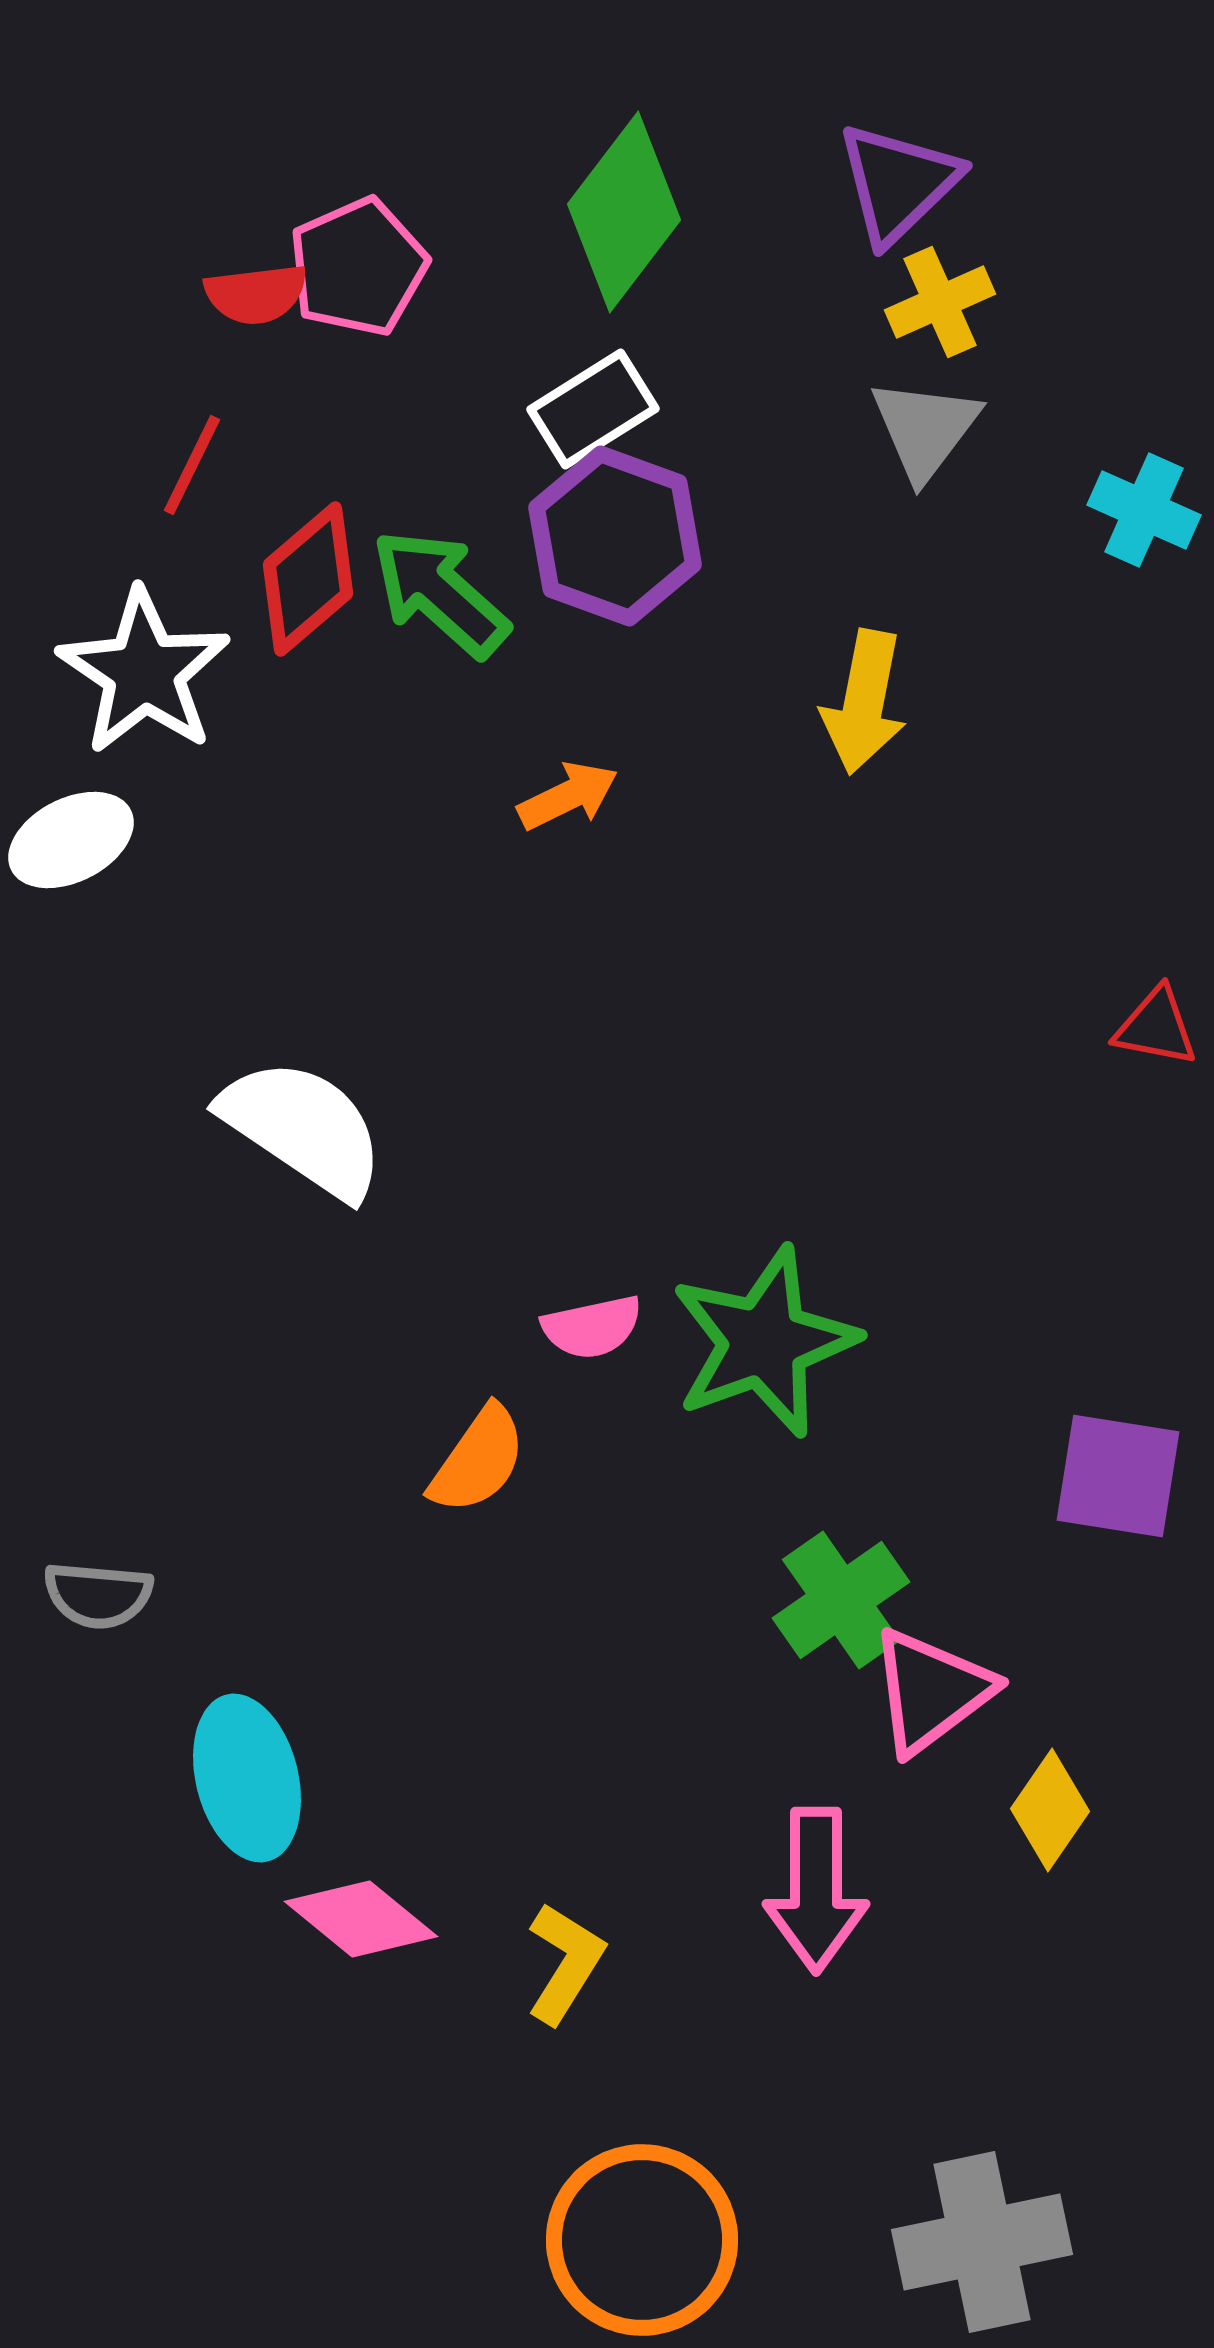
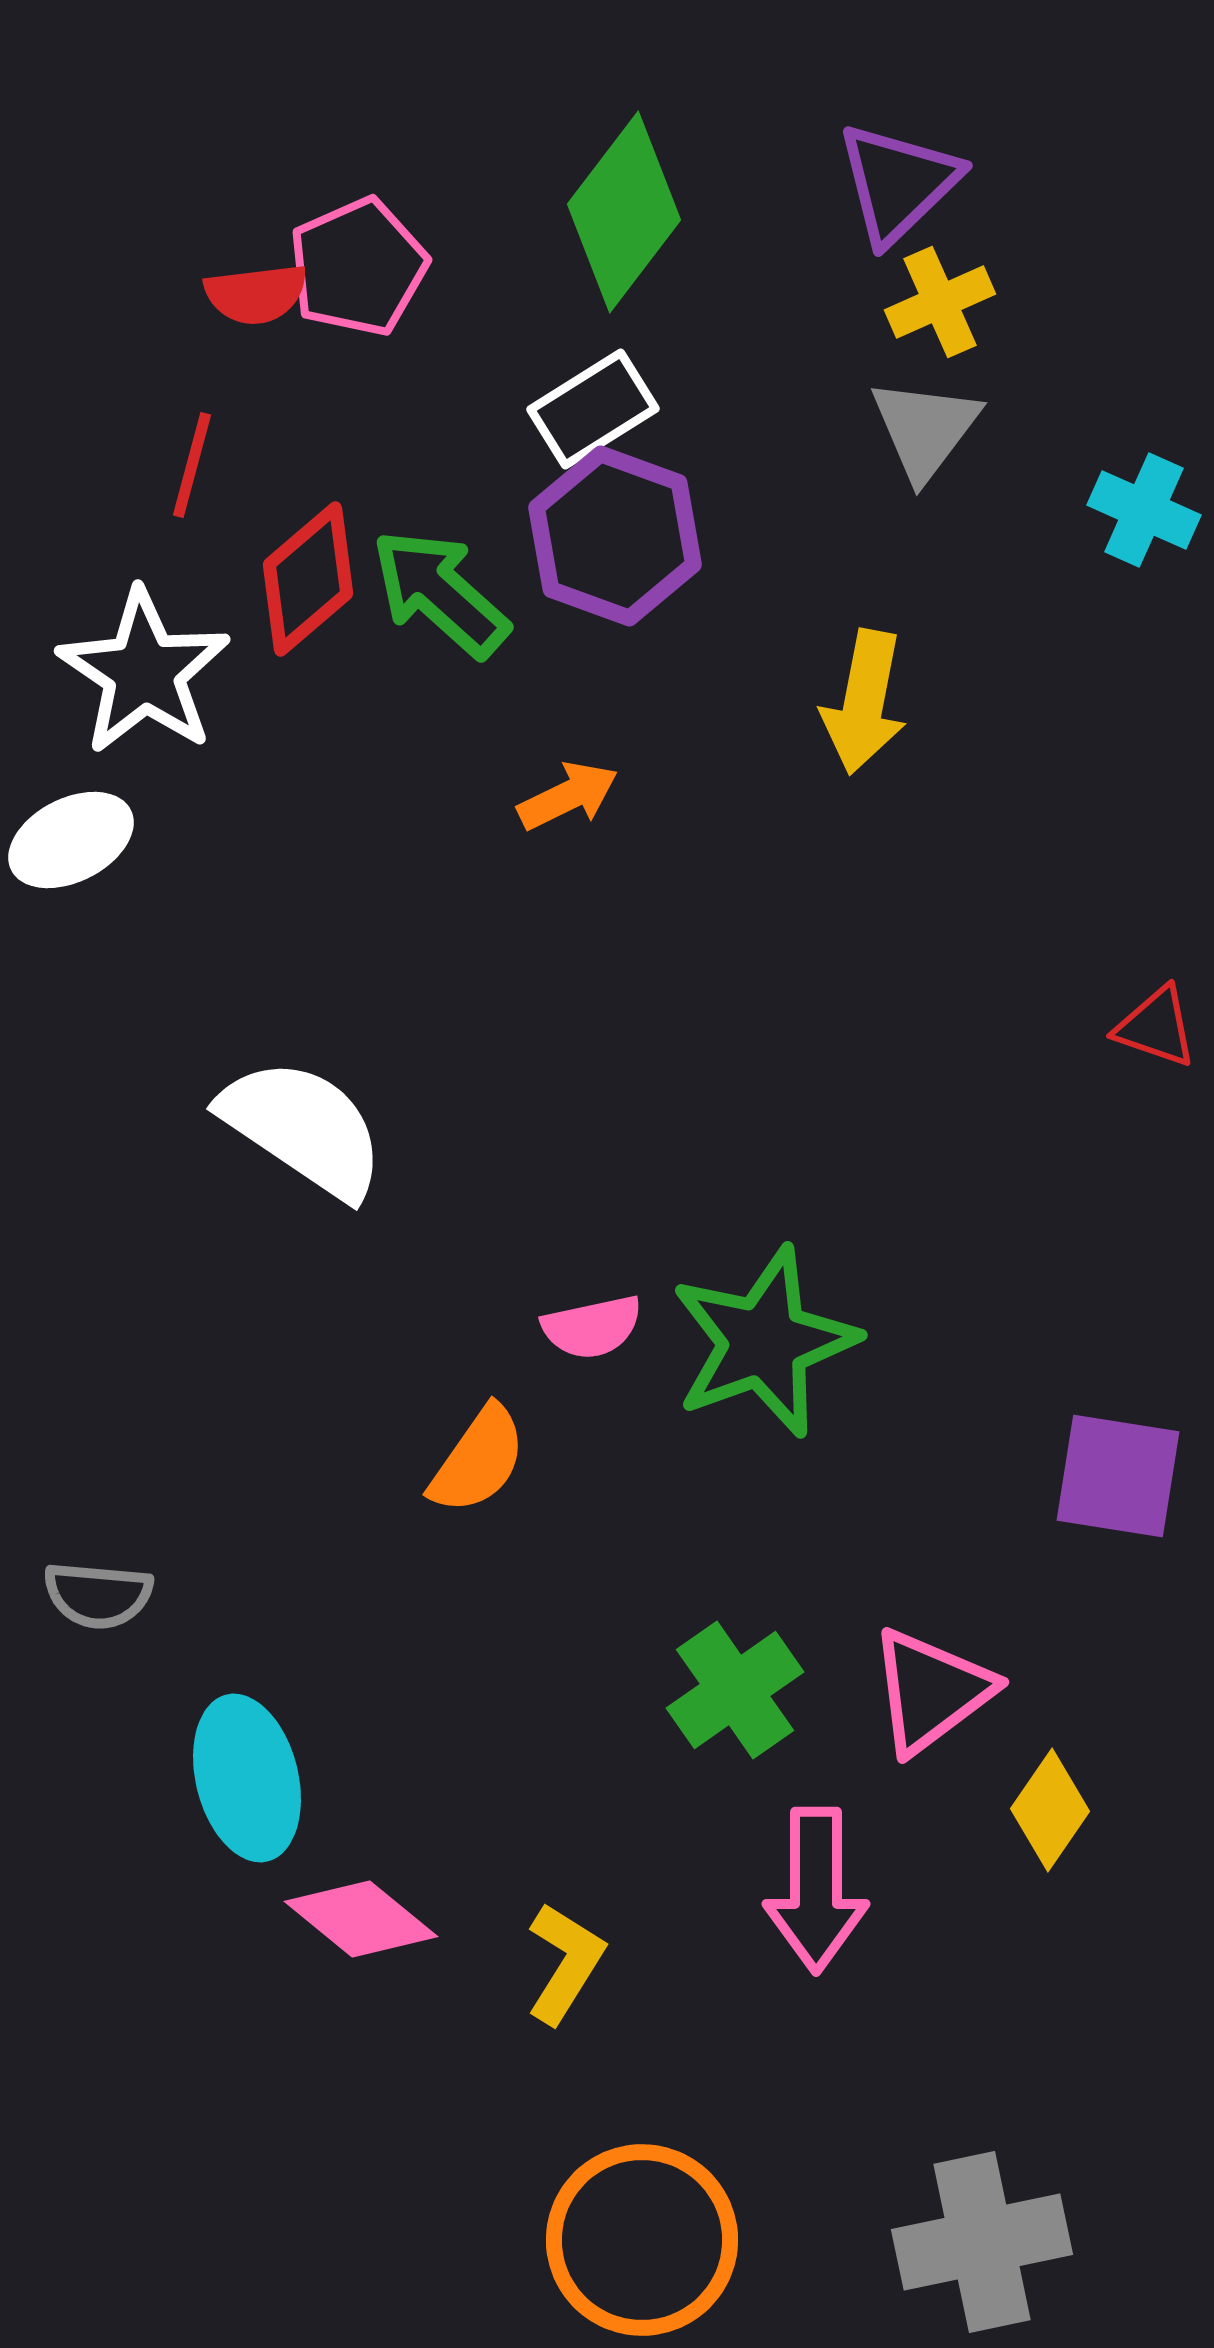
red line: rotated 11 degrees counterclockwise
red triangle: rotated 8 degrees clockwise
green cross: moved 106 px left, 90 px down
